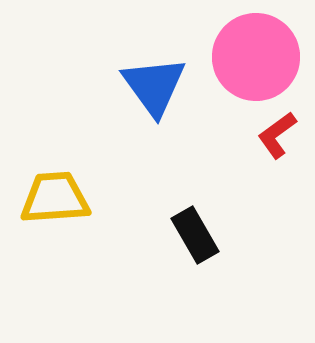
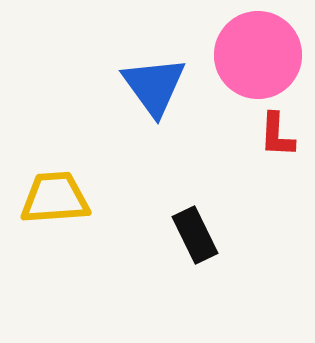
pink circle: moved 2 px right, 2 px up
red L-shape: rotated 51 degrees counterclockwise
black rectangle: rotated 4 degrees clockwise
